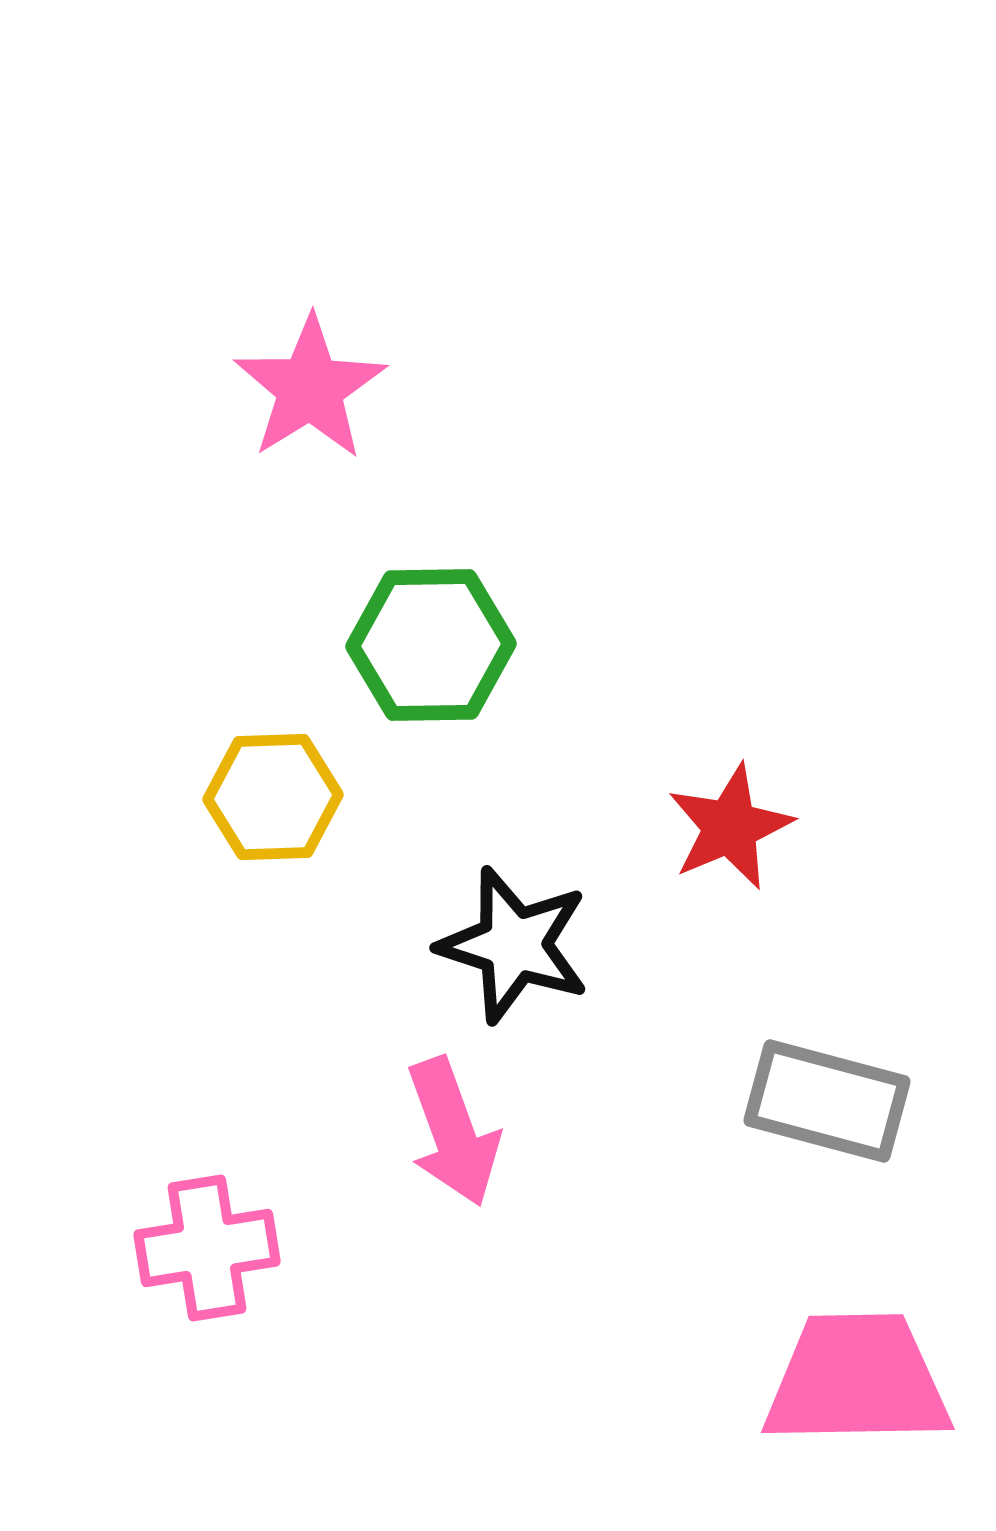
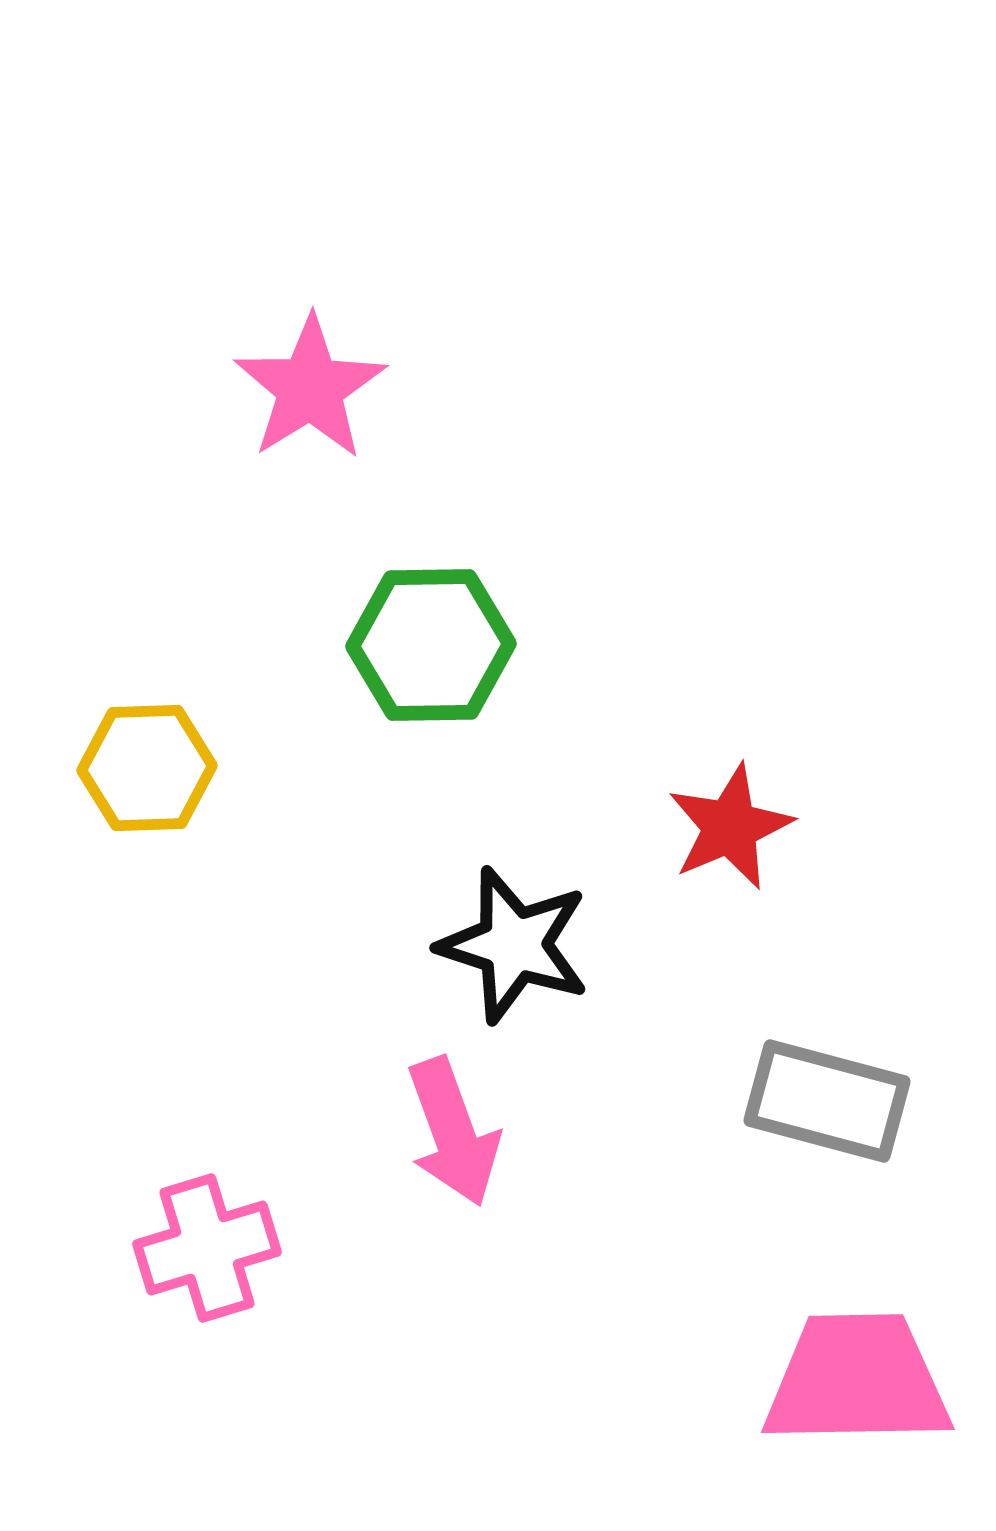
yellow hexagon: moved 126 px left, 29 px up
pink cross: rotated 8 degrees counterclockwise
